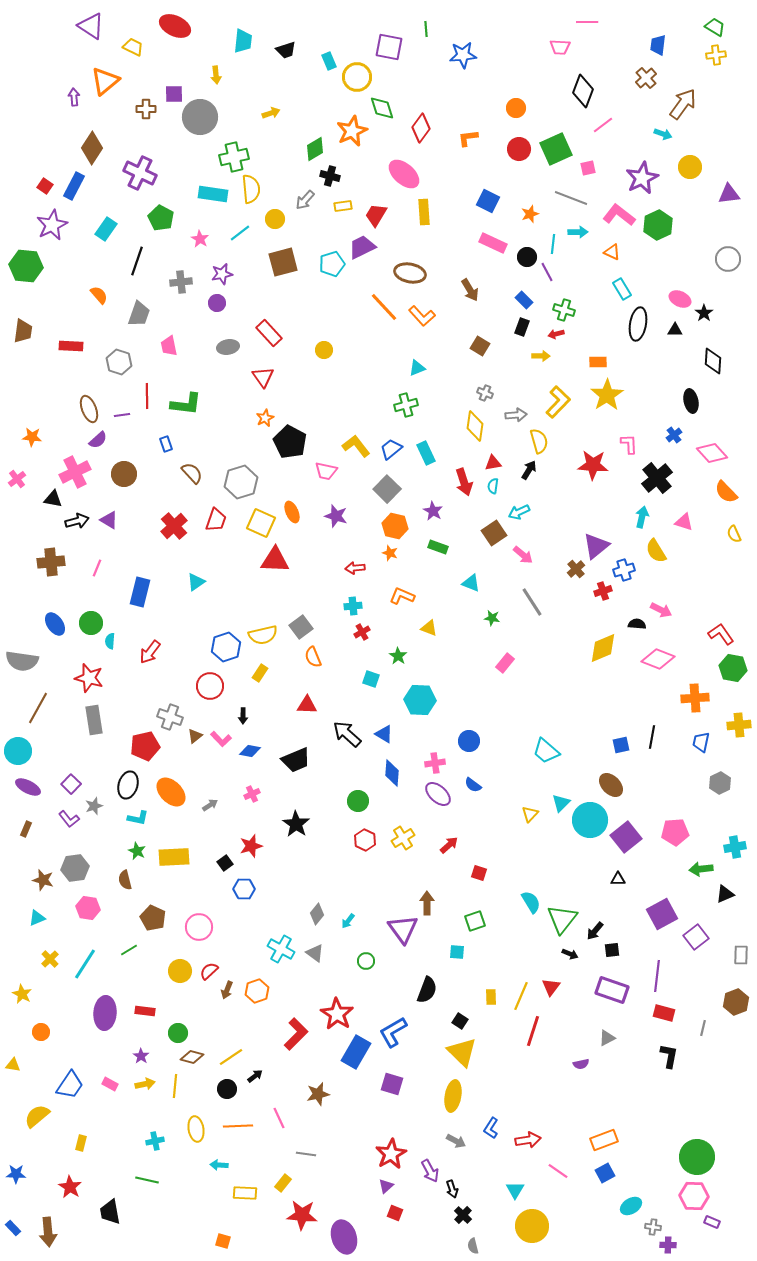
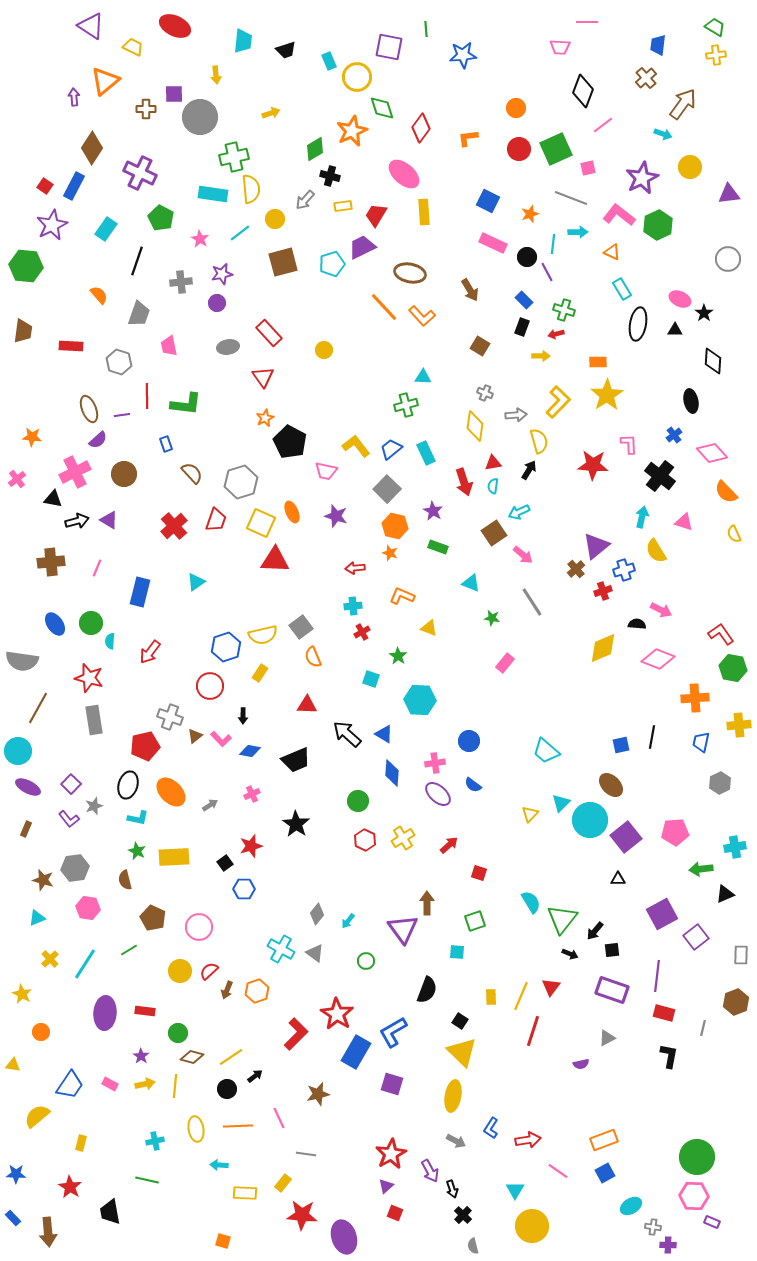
cyan triangle at (417, 368): moved 6 px right, 9 px down; rotated 24 degrees clockwise
black cross at (657, 478): moved 3 px right, 2 px up; rotated 12 degrees counterclockwise
blue rectangle at (13, 1228): moved 10 px up
